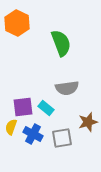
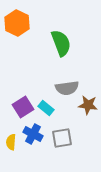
purple square: rotated 25 degrees counterclockwise
brown star: moved 17 px up; rotated 24 degrees clockwise
yellow semicircle: moved 15 px down; rotated 14 degrees counterclockwise
